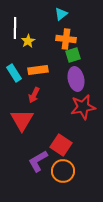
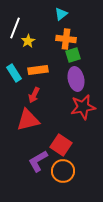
white line: rotated 20 degrees clockwise
red triangle: moved 6 px right; rotated 45 degrees clockwise
